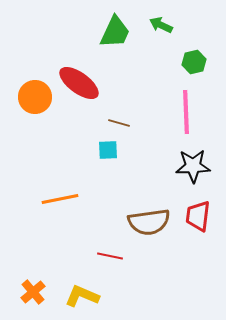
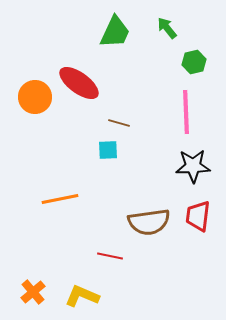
green arrow: moved 6 px right, 3 px down; rotated 25 degrees clockwise
